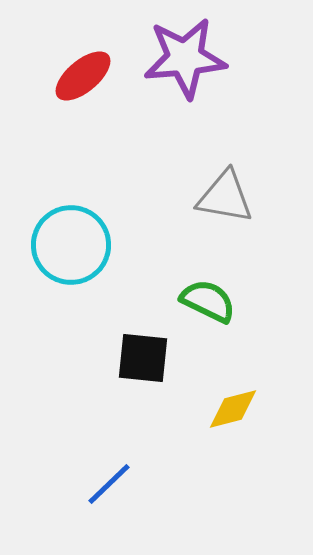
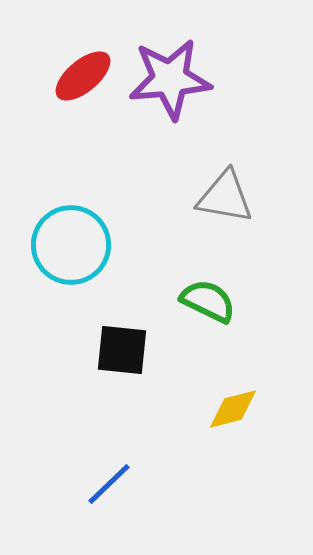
purple star: moved 15 px left, 21 px down
black square: moved 21 px left, 8 px up
